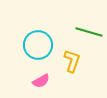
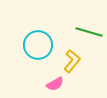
yellow L-shape: rotated 20 degrees clockwise
pink semicircle: moved 14 px right, 3 px down
